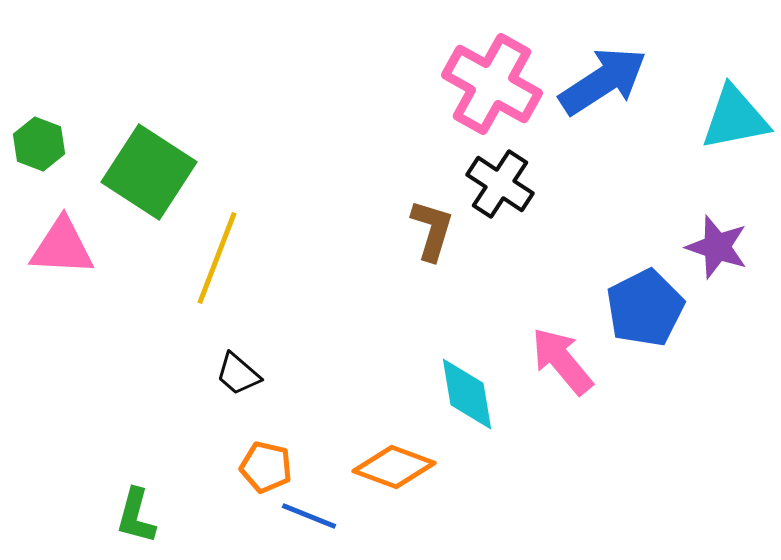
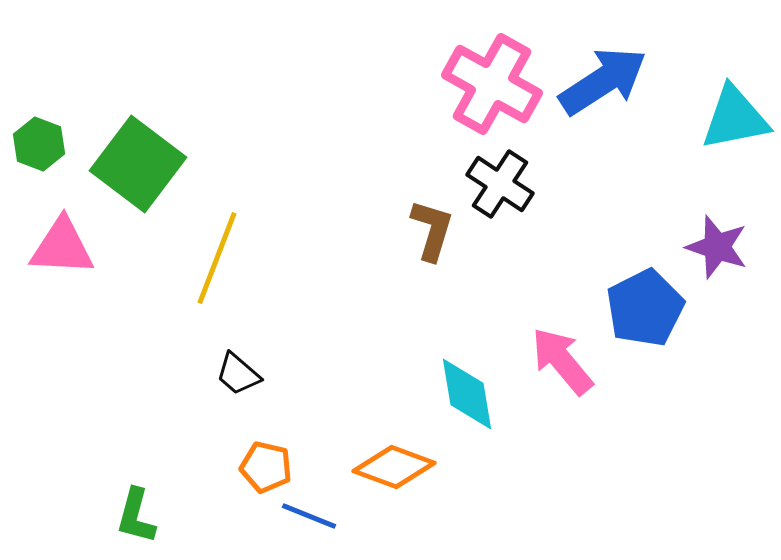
green square: moved 11 px left, 8 px up; rotated 4 degrees clockwise
